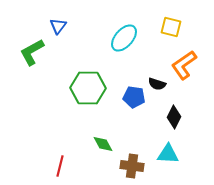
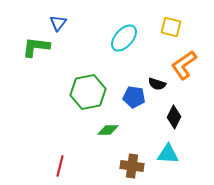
blue triangle: moved 3 px up
green L-shape: moved 4 px right, 5 px up; rotated 36 degrees clockwise
green hexagon: moved 4 px down; rotated 12 degrees counterclockwise
green diamond: moved 5 px right, 14 px up; rotated 60 degrees counterclockwise
